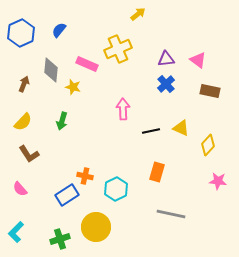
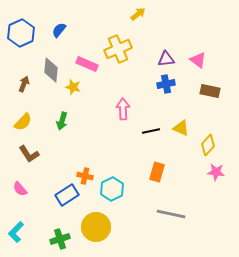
blue cross: rotated 30 degrees clockwise
pink star: moved 2 px left, 9 px up
cyan hexagon: moved 4 px left
